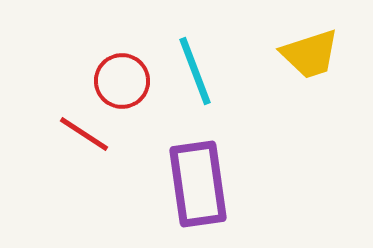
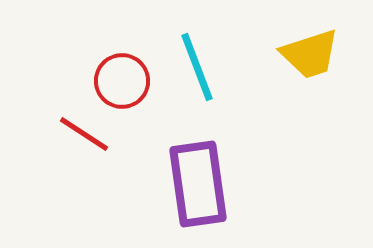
cyan line: moved 2 px right, 4 px up
